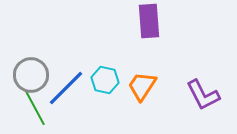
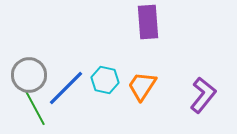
purple rectangle: moved 1 px left, 1 px down
gray circle: moved 2 px left
purple L-shape: rotated 114 degrees counterclockwise
